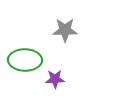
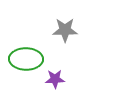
green ellipse: moved 1 px right, 1 px up
